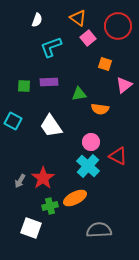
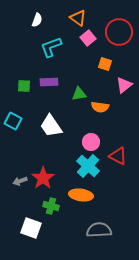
red circle: moved 1 px right, 6 px down
orange semicircle: moved 2 px up
gray arrow: rotated 40 degrees clockwise
orange ellipse: moved 6 px right, 3 px up; rotated 35 degrees clockwise
green cross: moved 1 px right; rotated 28 degrees clockwise
